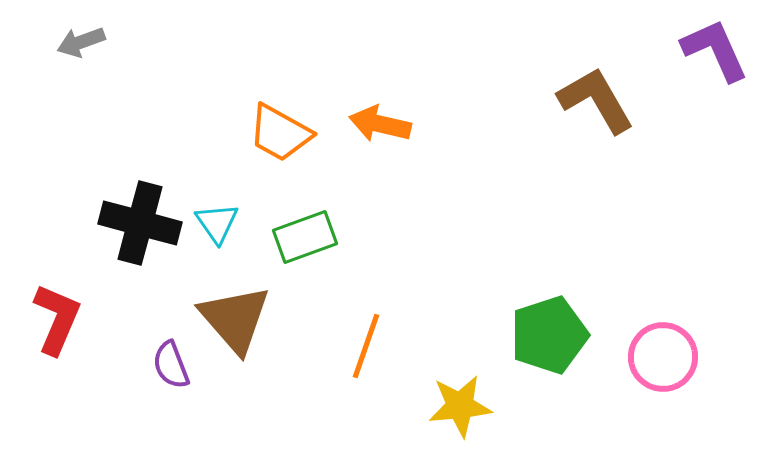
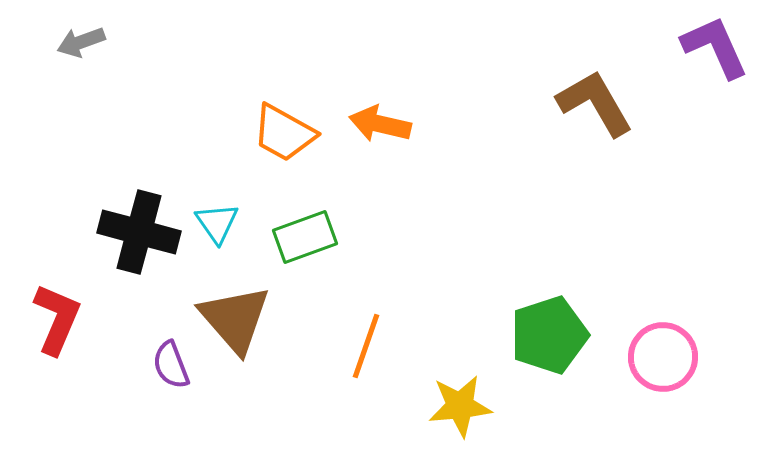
purple L-shape: moved 3 px up
brown L-shape: moved 1 px left, 3 px down
orange trapezoid: moved 4 px right
black cross: moved 1 px left, 9 px down
